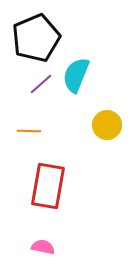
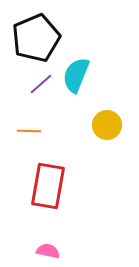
pink semicircle: moved 5 px right, 4 px down
